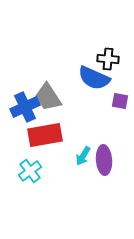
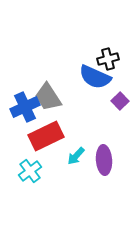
black cross: rotated 20 degrees counterclockwise
blue semicircle: moved 1 px right, 1 px up
purple square: rotated 36 degrees clockwise
red rectangle: moved 1 px right, 1 px down; rotated 16 degrees counterclockwise
cyan arrow: moved 7 px left; rotated 12 degrees clockwise
